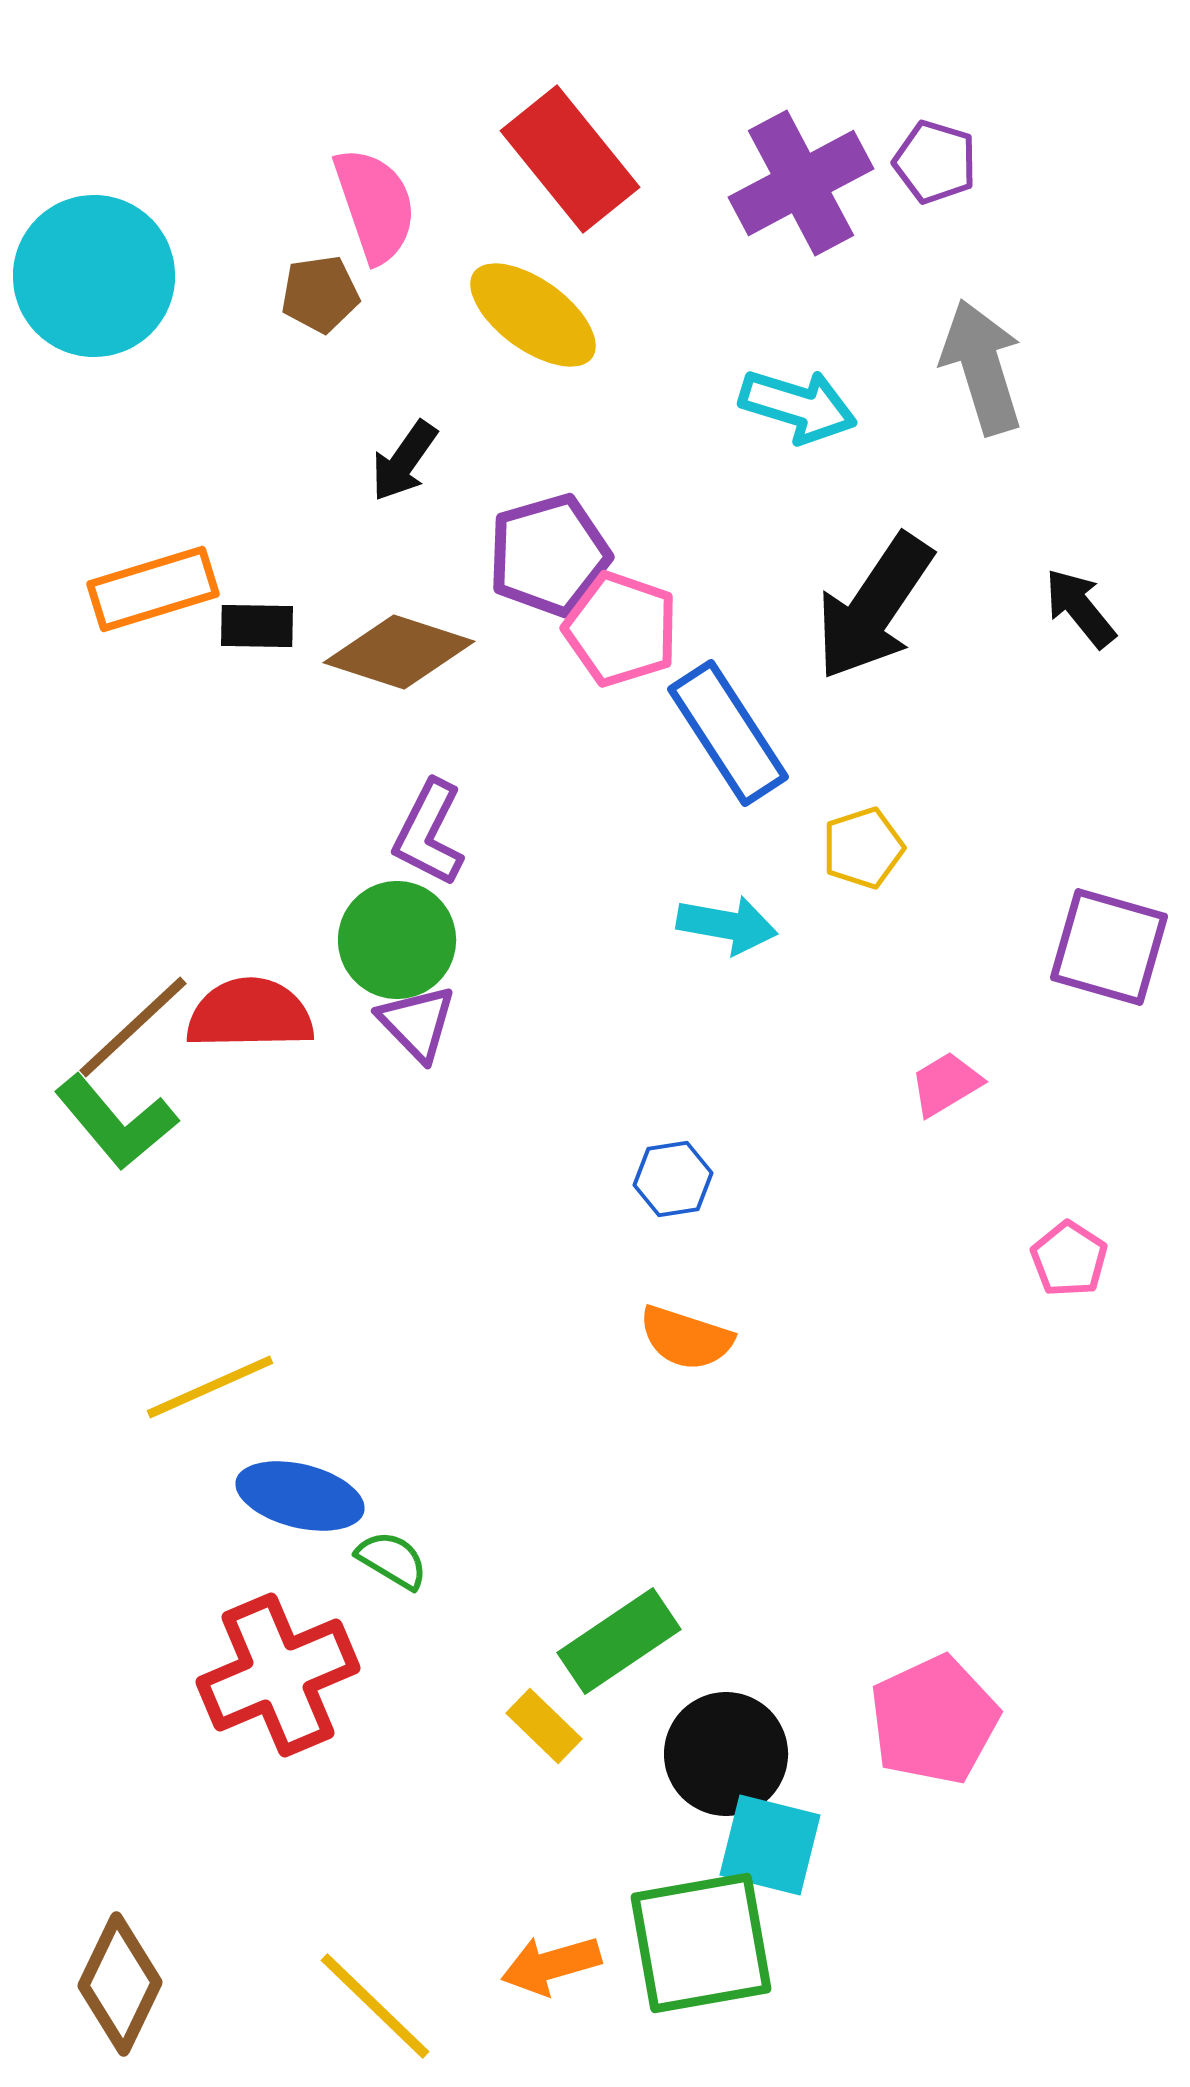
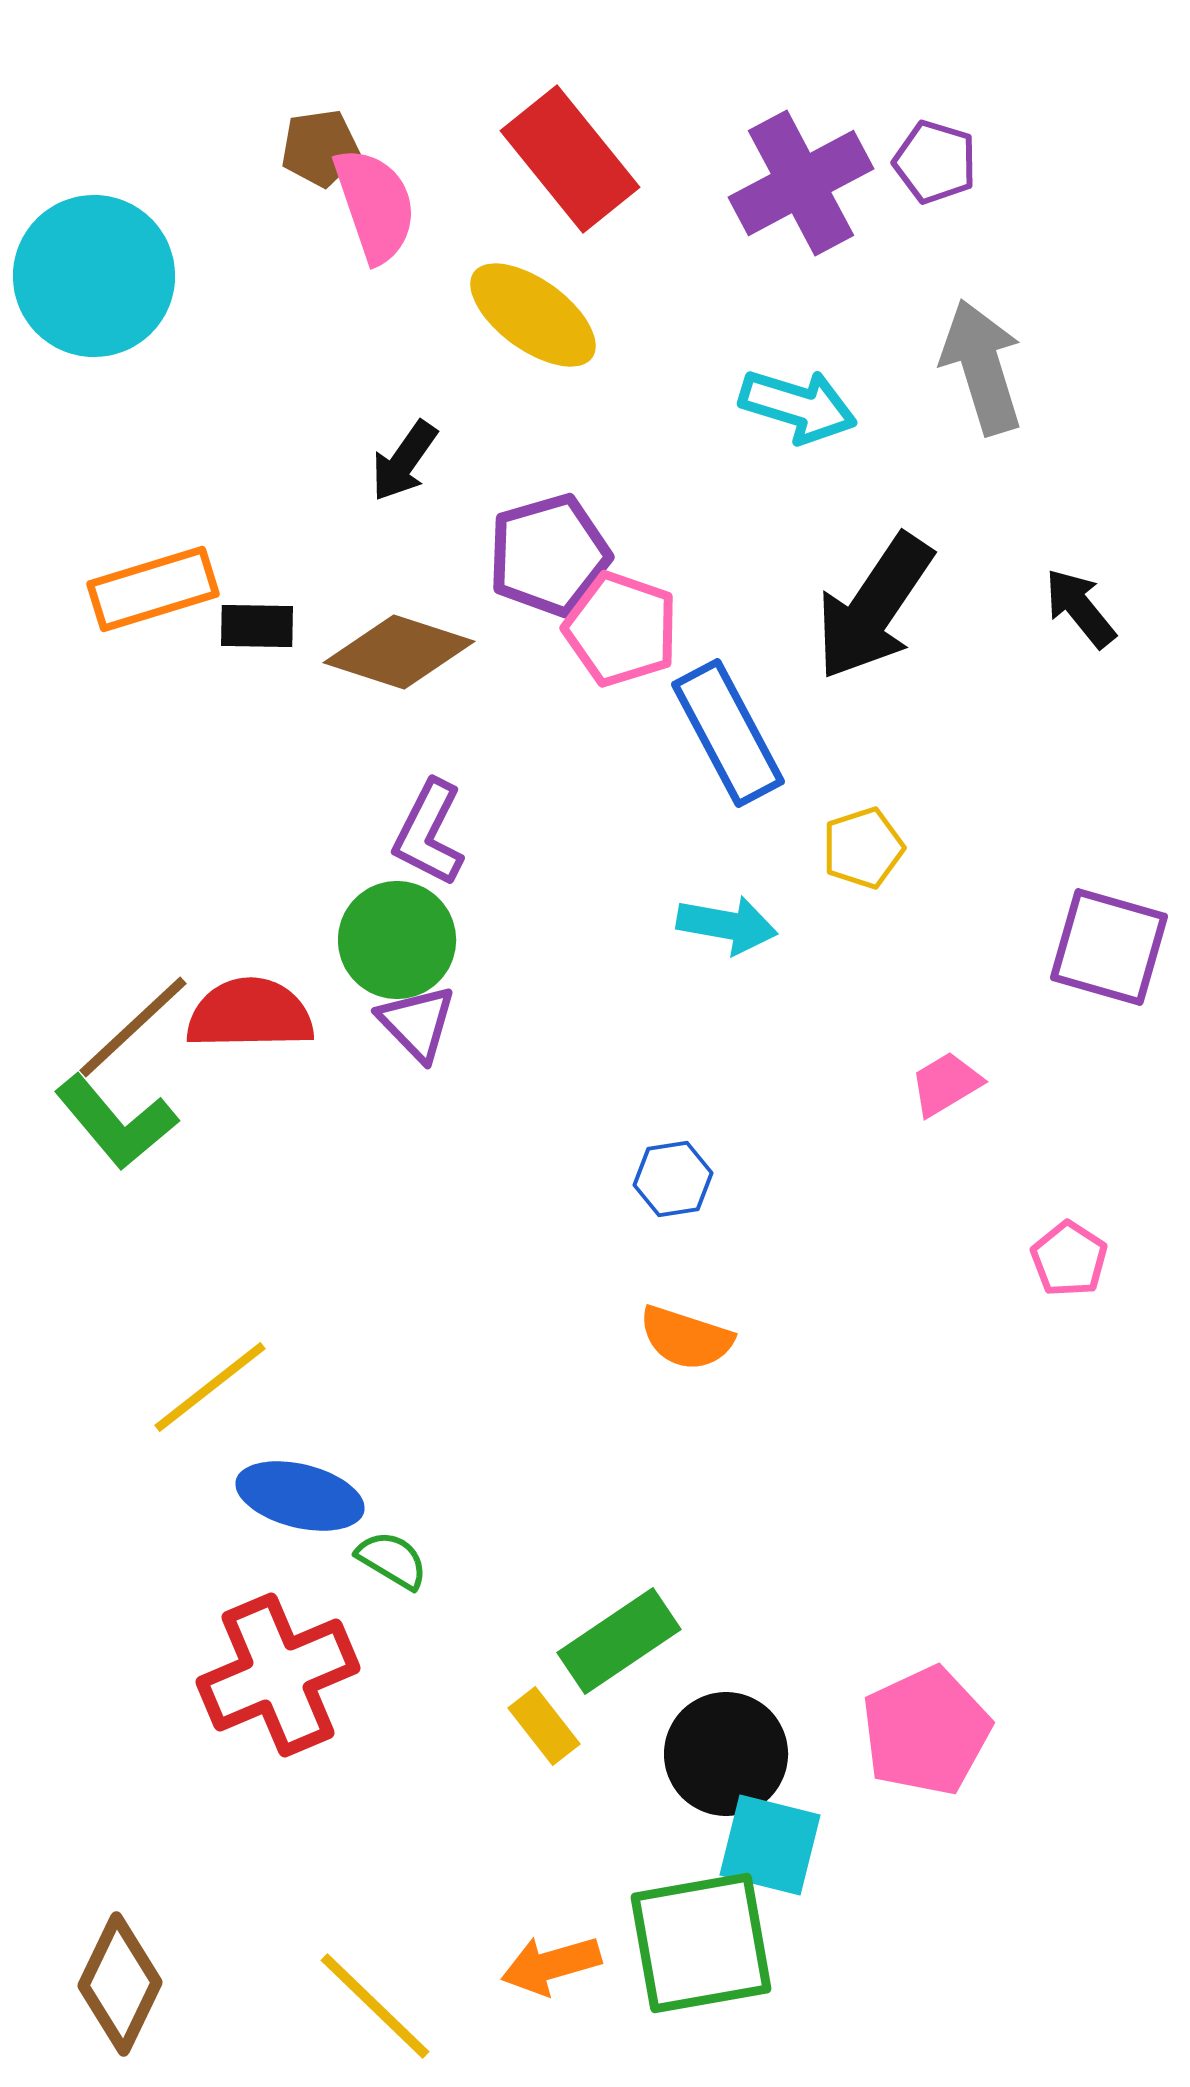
brown pentagon at (320, 294): moved 146 px up
blue rectangle at (728, 733): rotated 5 degrees clockwise
yellow line at (210, 1387): rotated 14 degrees counterclockwise
pink pentagon at (934, 1720): moved 8 px left, 11 px down
yellow rectangle at (544, 1726): rotated 8 degrees clockwise
